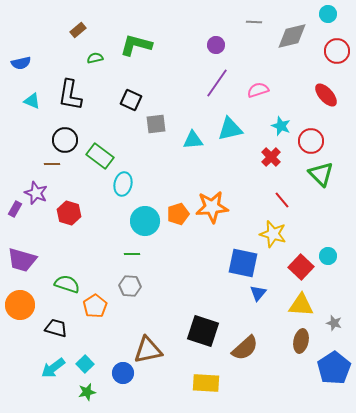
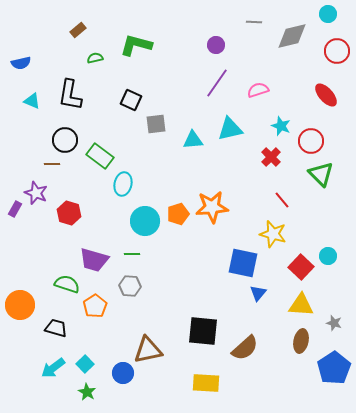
purple trapezoid at (22, 260): moved 72 px right
black square at (203, 331): rotated 12 degrees counterclockwise
green star at (87, 392): rotated 30 degrees counterclockwise
